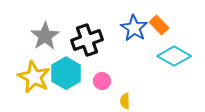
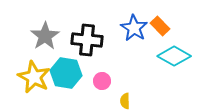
orange rectangle: moved 1 px right, 1 px down
black cross: rotated 24 degrees clockwise
cyan hexagon: rotated 20 degrees counterclockwise
